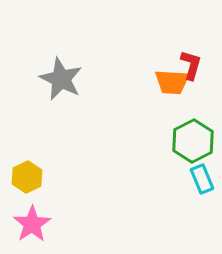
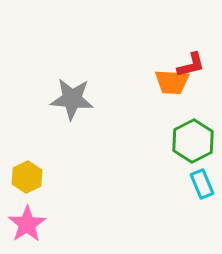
red L-shape: rotated 60 degrees clockwise
gray star: moved 11 px right, 20 px down; rotated 21 degrees counterclockwise
cyan rectangle: moved 5 px down
pink star: moved 5 px left
